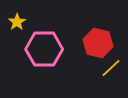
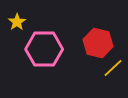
yellow line: moved 2 px right
